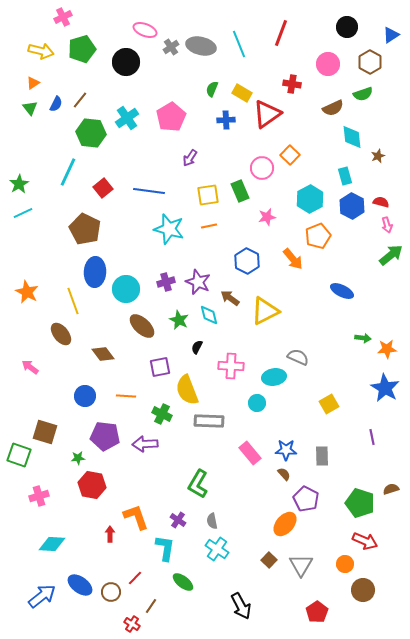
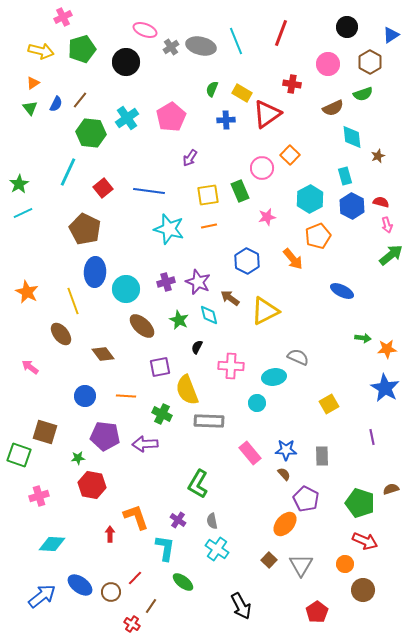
cyan line at (239, 44): moved 3 px left, 3 px up
